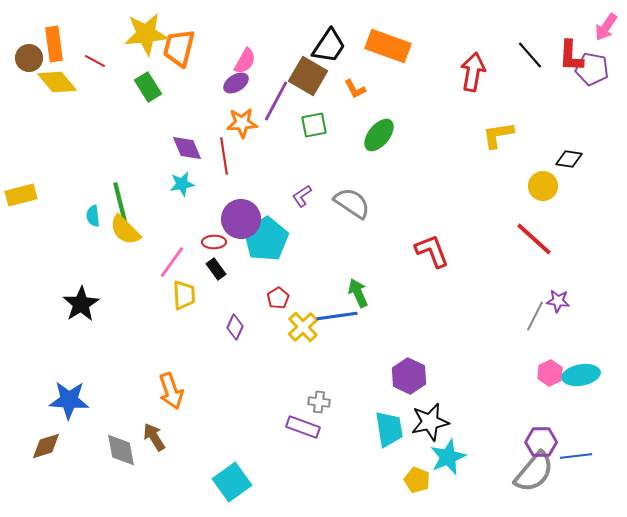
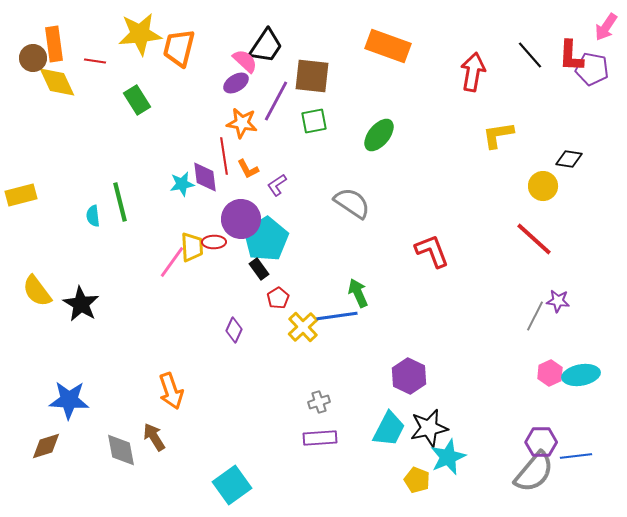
yellow star at (146, 34): moved 6 px left
black trapezoid at (329, 46): moved 63 px left
brown circle at (29, 58): moved 4 px right
red line at (95, 61): rotated 20 degrees counterclockwise
pink semicircle at (245, 61): rotated 76 degrees counterclockwise
brown square at (308, 76): moved 4 px right; rotated 24 degrees counterclockwise
yellow diamond at (57, 82): rotated 15 degrees clockwise
green rectangle at (148, 87): moved 11 px left, 13 px down
orange L-shape at (355, 89): moved 107 px left, 80 px down
orange star at (242, 123): rotated 12 degrees clockwise
green square at (314, 125): moved 4 px up
purple diamond at (187, 148): moved 18 px right, 29 px down; rotated 16 degrees clockwise
purple L-shape at (302, 196): moved 25 px left, 11 px up
yellow semicircle at (125, 230): moved 88 px left, 61 px down; rotated 8 degrees clockwise
black rectangle at (216, 269): moved 43 px right
yellow trapezoid at (184, 295): moved 8 px right, 48 px up
black star at (81, 304): rotated 9 degrees counterclockwise
purple diamond at (235, 327): moved 1 px left, 3 px down
gray cross at (319, 402): rotated 25 degrees counterclockwise
black star at (430, 422): moved 1 px left, 6 px down
purple rectangle at (303, 427): moved 17 px right, 11 px down; rotated 24 degrees counterclockwise
cyan trapezoid at (389, 429): rotated 36 degrees clockwise
cyan square at (232, 482): moved 3 px down
